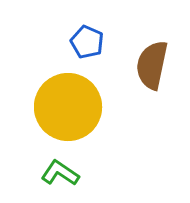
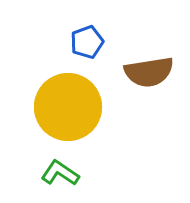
blue pentagon: rotated 28 degrees clockwise
brown semicircle: moved 3 px left, 7 px down; rotated 111 degrees counterclockwise
